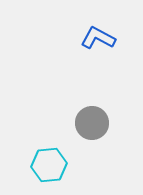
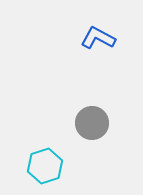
cyan hexagon: moved 4 px left, 1 px down; rotated 12 degrees counterclockwise
